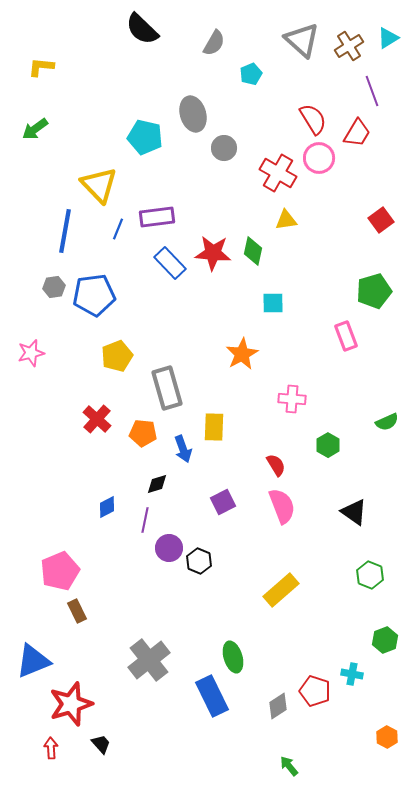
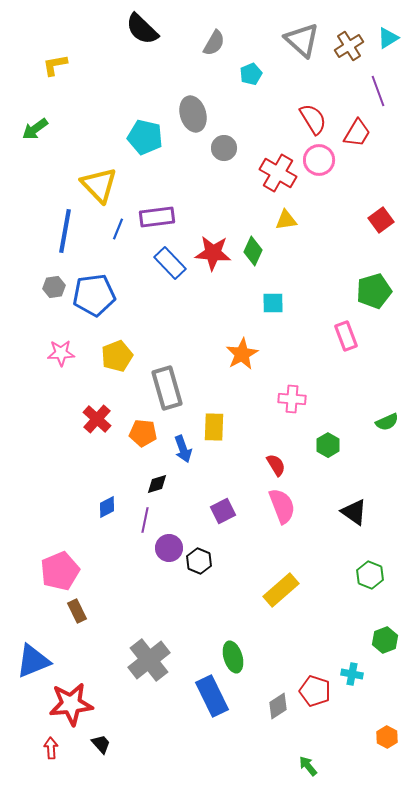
yellow L-shape at (41, 67): moved 14 px right, 2 px up; rotated 16 degrees counterclockwise
purple line at (372, 91): moved 6 px right
pink circle at (319, 158): moved 2 px down
green diamond at (253, 251): rotated 12 degrees clockwise
pink star at (31, 353): moved 30 px right; rotated 12 degrees clockwise
purple square at (223, 502): moved 9 px down
red star at (71, 704): rotated 12 degrees clockwise
green arrow at (289, 766): moved 19 px right
